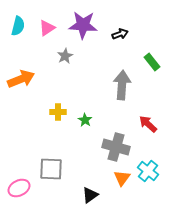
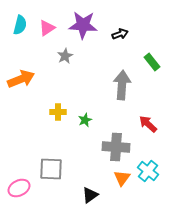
cyan semicircle: moved 2 px right, 1 px up
green star: rotated 16 degrees clockwise
gray cross: rotated 12 degrees counterclockwise
